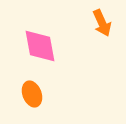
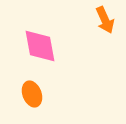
orange arrow: moved 3 px right, 3 px up
